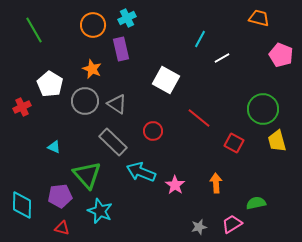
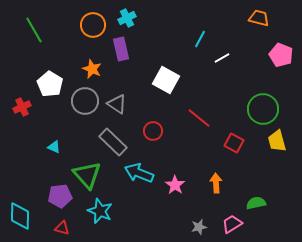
cyan arrow: moved 2 px left, 1 px down
cyan diamond: moved 2 px left, 11 px down
